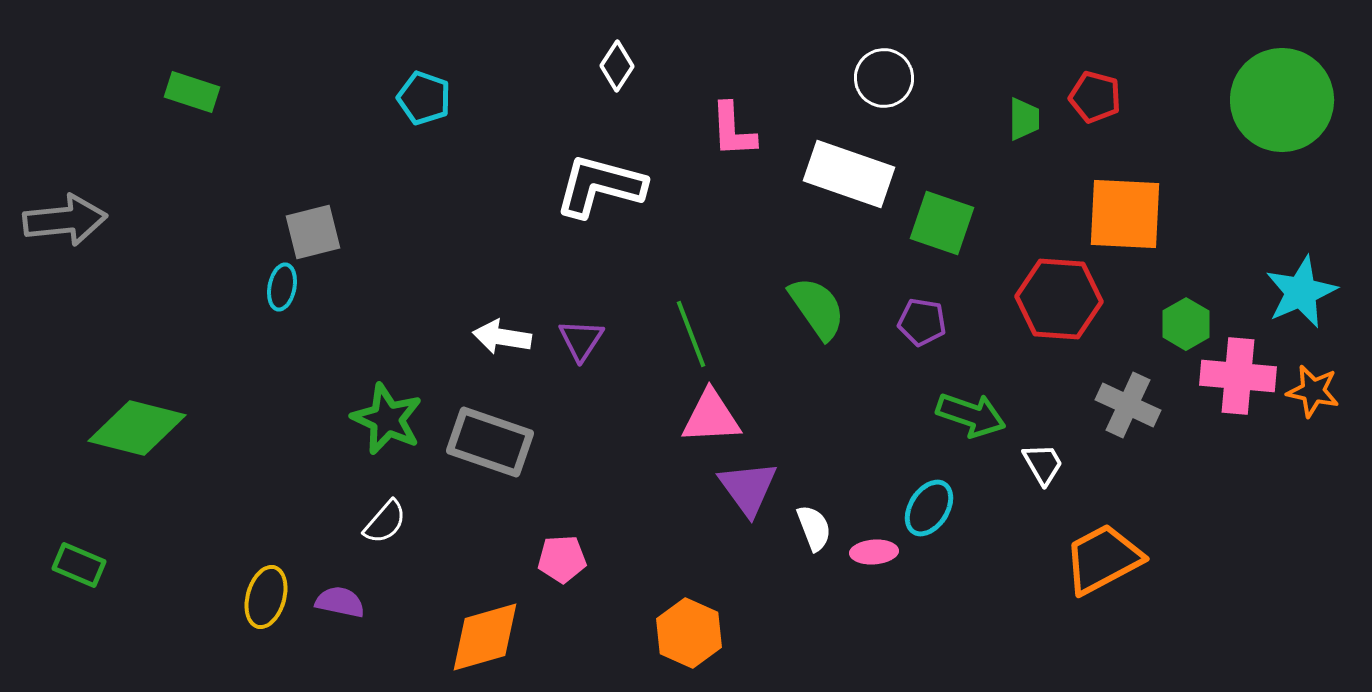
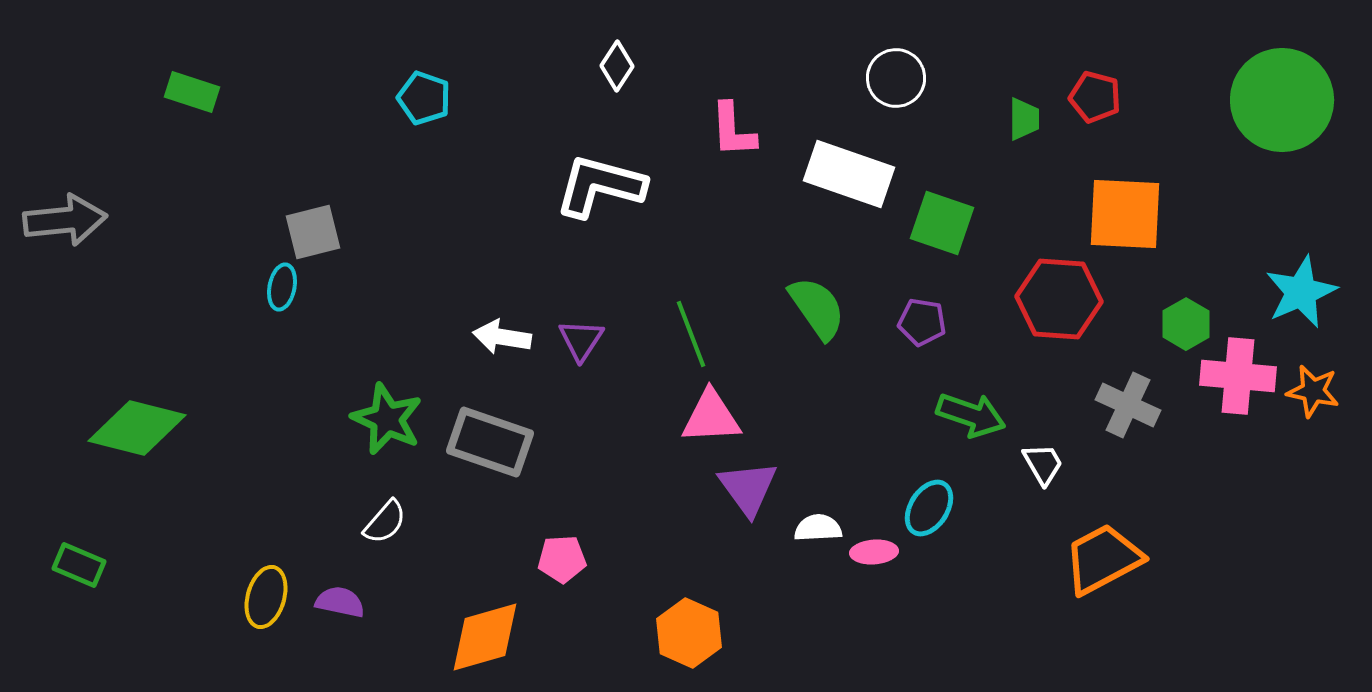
white circle at (884, 78): moved 12 px right
white semicircle at (814, 528): moved 4 px right; rotated 72 degrees counterclockwise
